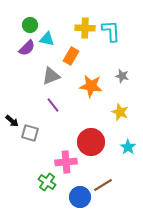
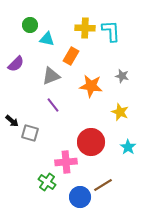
purple semicircle: moved 11 px left, 16 px down
